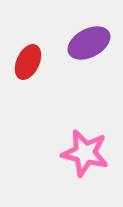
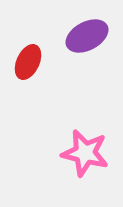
purple ellipse: moved 2 px left, 7 px up
